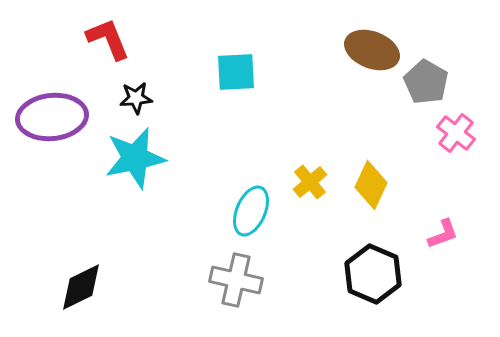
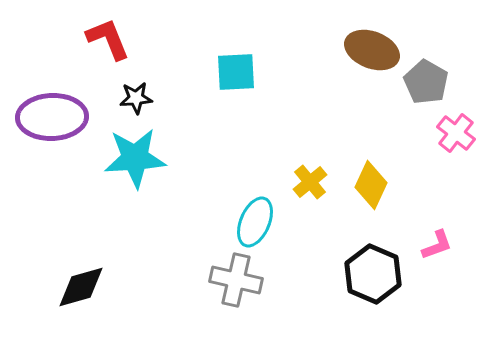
purple ellipse: rotated 4 degrees clockwise
cyan star: rotated 8 degrees clockwise
cyan ellipse: moved 4 px right, 11 px down
pink L-shape: moved 6 px left, 11 px down
black diamond: rotated 10 degrees clockwise
